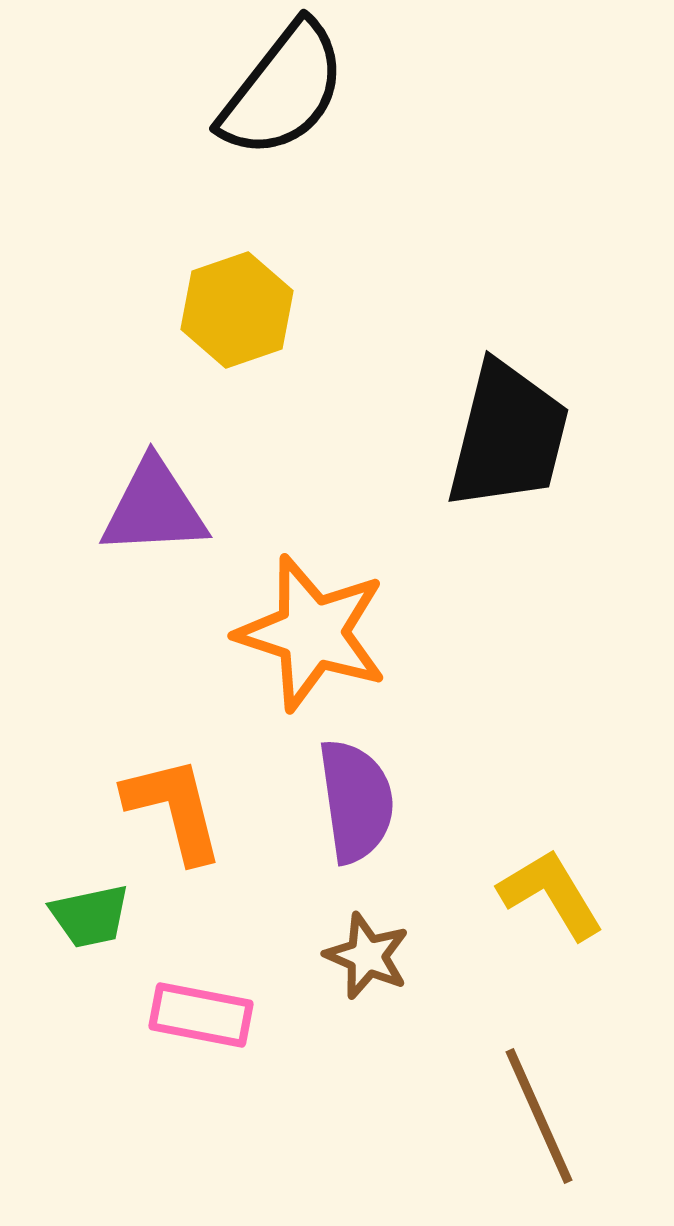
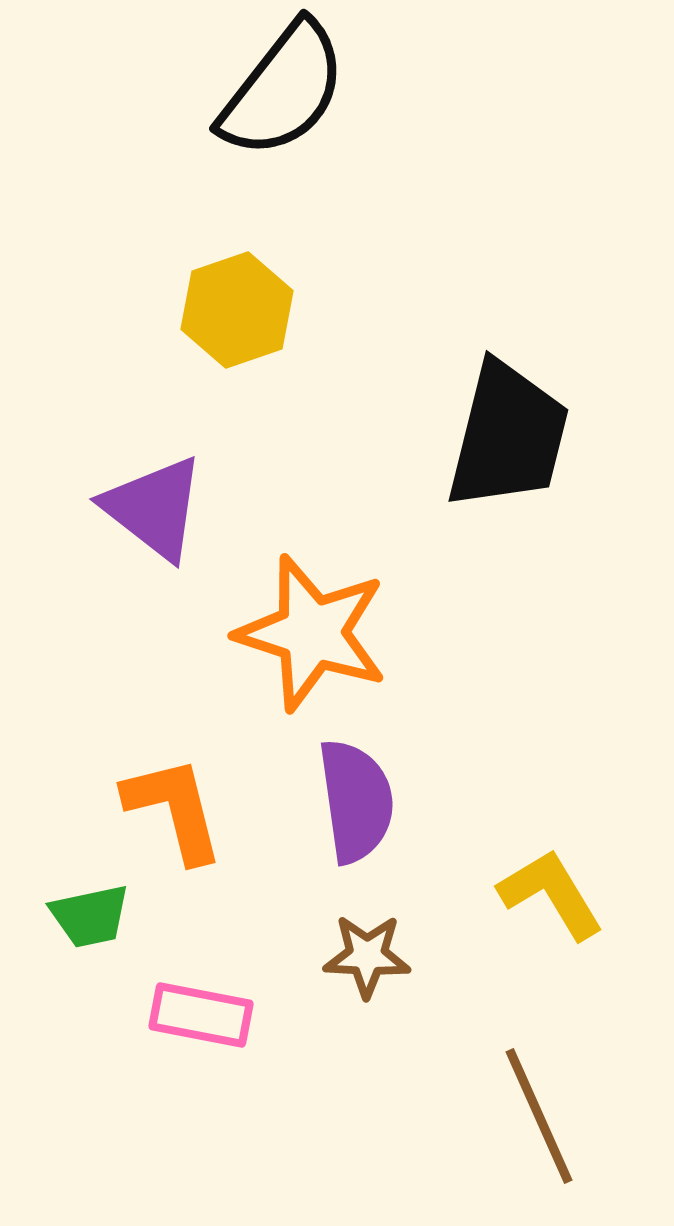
purple triangle: rotated 41 degrees clockwise
brown star: rotated 20 degrees counterclockwise
